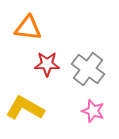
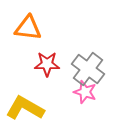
pink star: moved 8 px left, 19 px up
